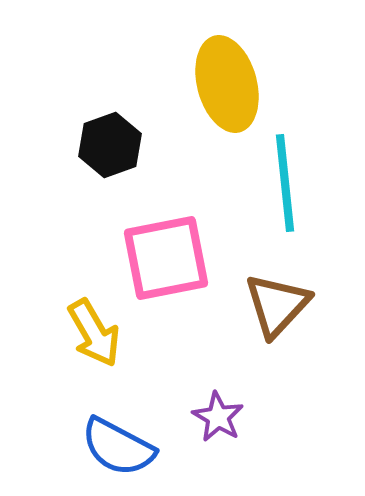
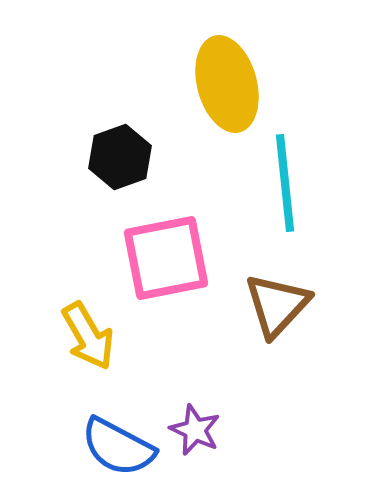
black hexagon: moved 10 px right, 12 px down
yellow arrow: moved 6 px left, 3 px down
purple star: moved 23 px left, 13 px down; rotated 6 degrees counterclockwise
